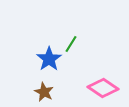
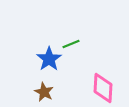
green line: rotated 36 degrees clockwise
pink diamond: rotated 60 degrees clockwise
